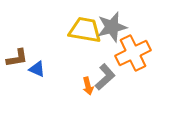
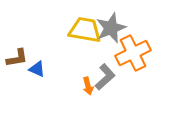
gray star: moved 1 px left, 1 px down; rotated 8 degrees counterclockwise
